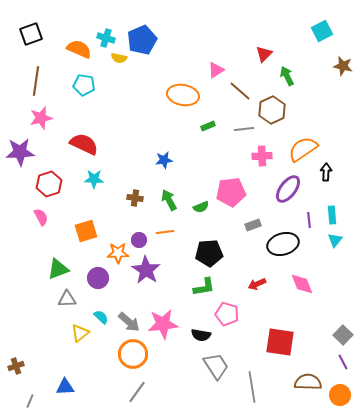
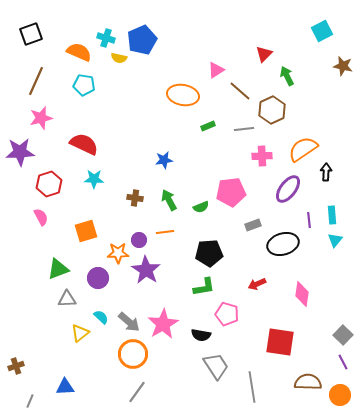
orange semicircle at (79, 49): moved 3 px down
brown line at (36, 81): rotated 16 degrees clockwise
pink diamond at (302, 284): moved 10 px down; rotated 30 degrees clockwise
pink star at (163, 324): rotated 24 degrees counterclockwise
